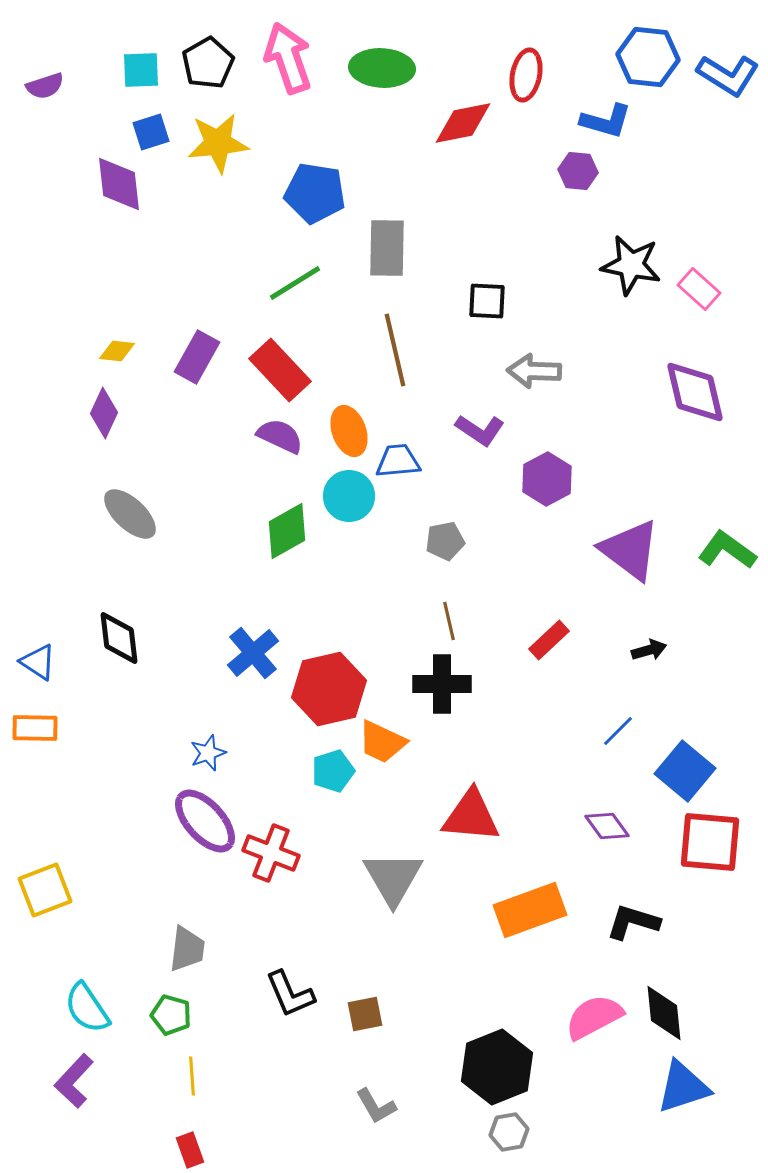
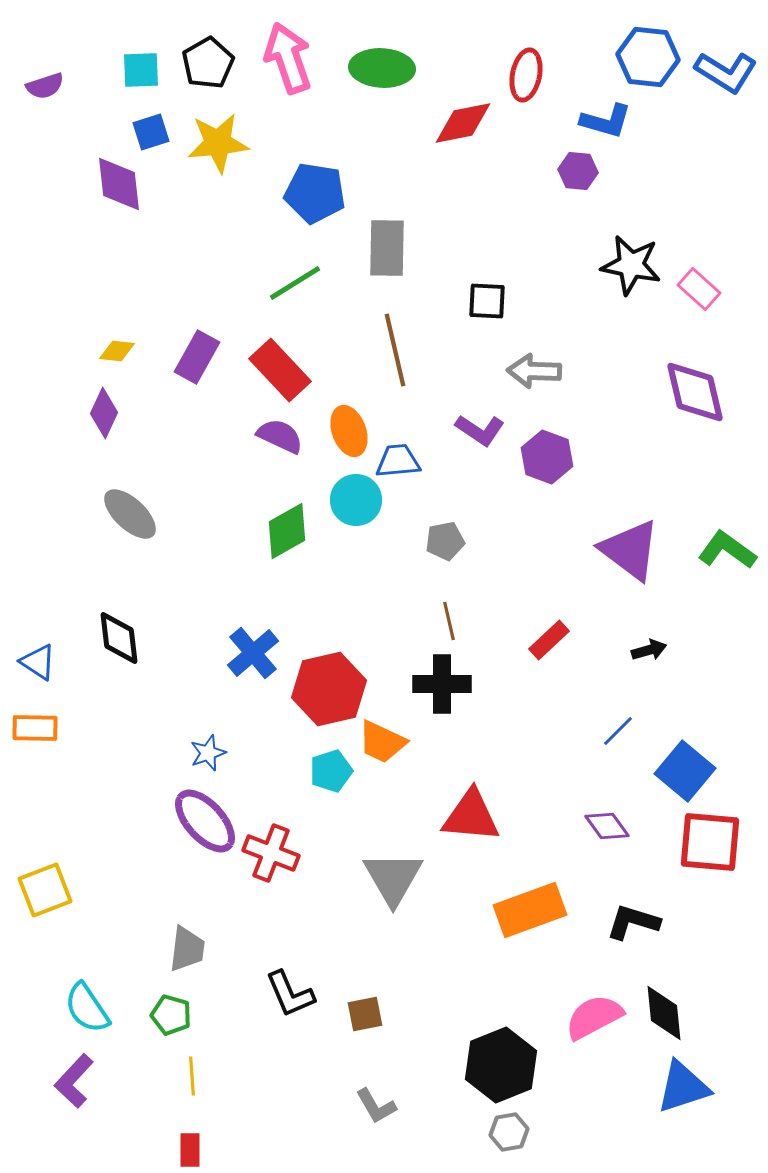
blue L-shape at (728, 75): moved 2 px left, 3 px up
purple hexagon at (547, 479): moved 22 px up; rotated 12 degrees counterclockwise
cyan circle at (349, 496): moved 7 px right, 4 px down
cyan pentagon at (333, 771): moved 2 px left
black hexagon at (497, 1067): moved 4 px right, 2 px up
red rectangle at (190, 1150): rotated 20 degrees clockwise
